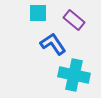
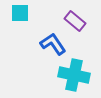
cyan square: moved 18 px left
purple rectangle: moved 1 px right, 1 px down
